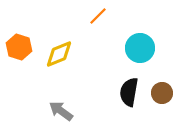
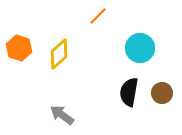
orange hexagon: moved 1 px down
yellow diamond: rotated 20 degrees counterclockwise
gray arrow: moved 1 px right, 4 px down
